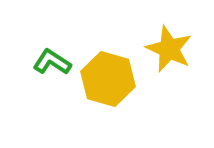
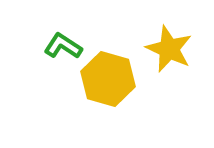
green L-shape: moved 11 px right, 16 px up
